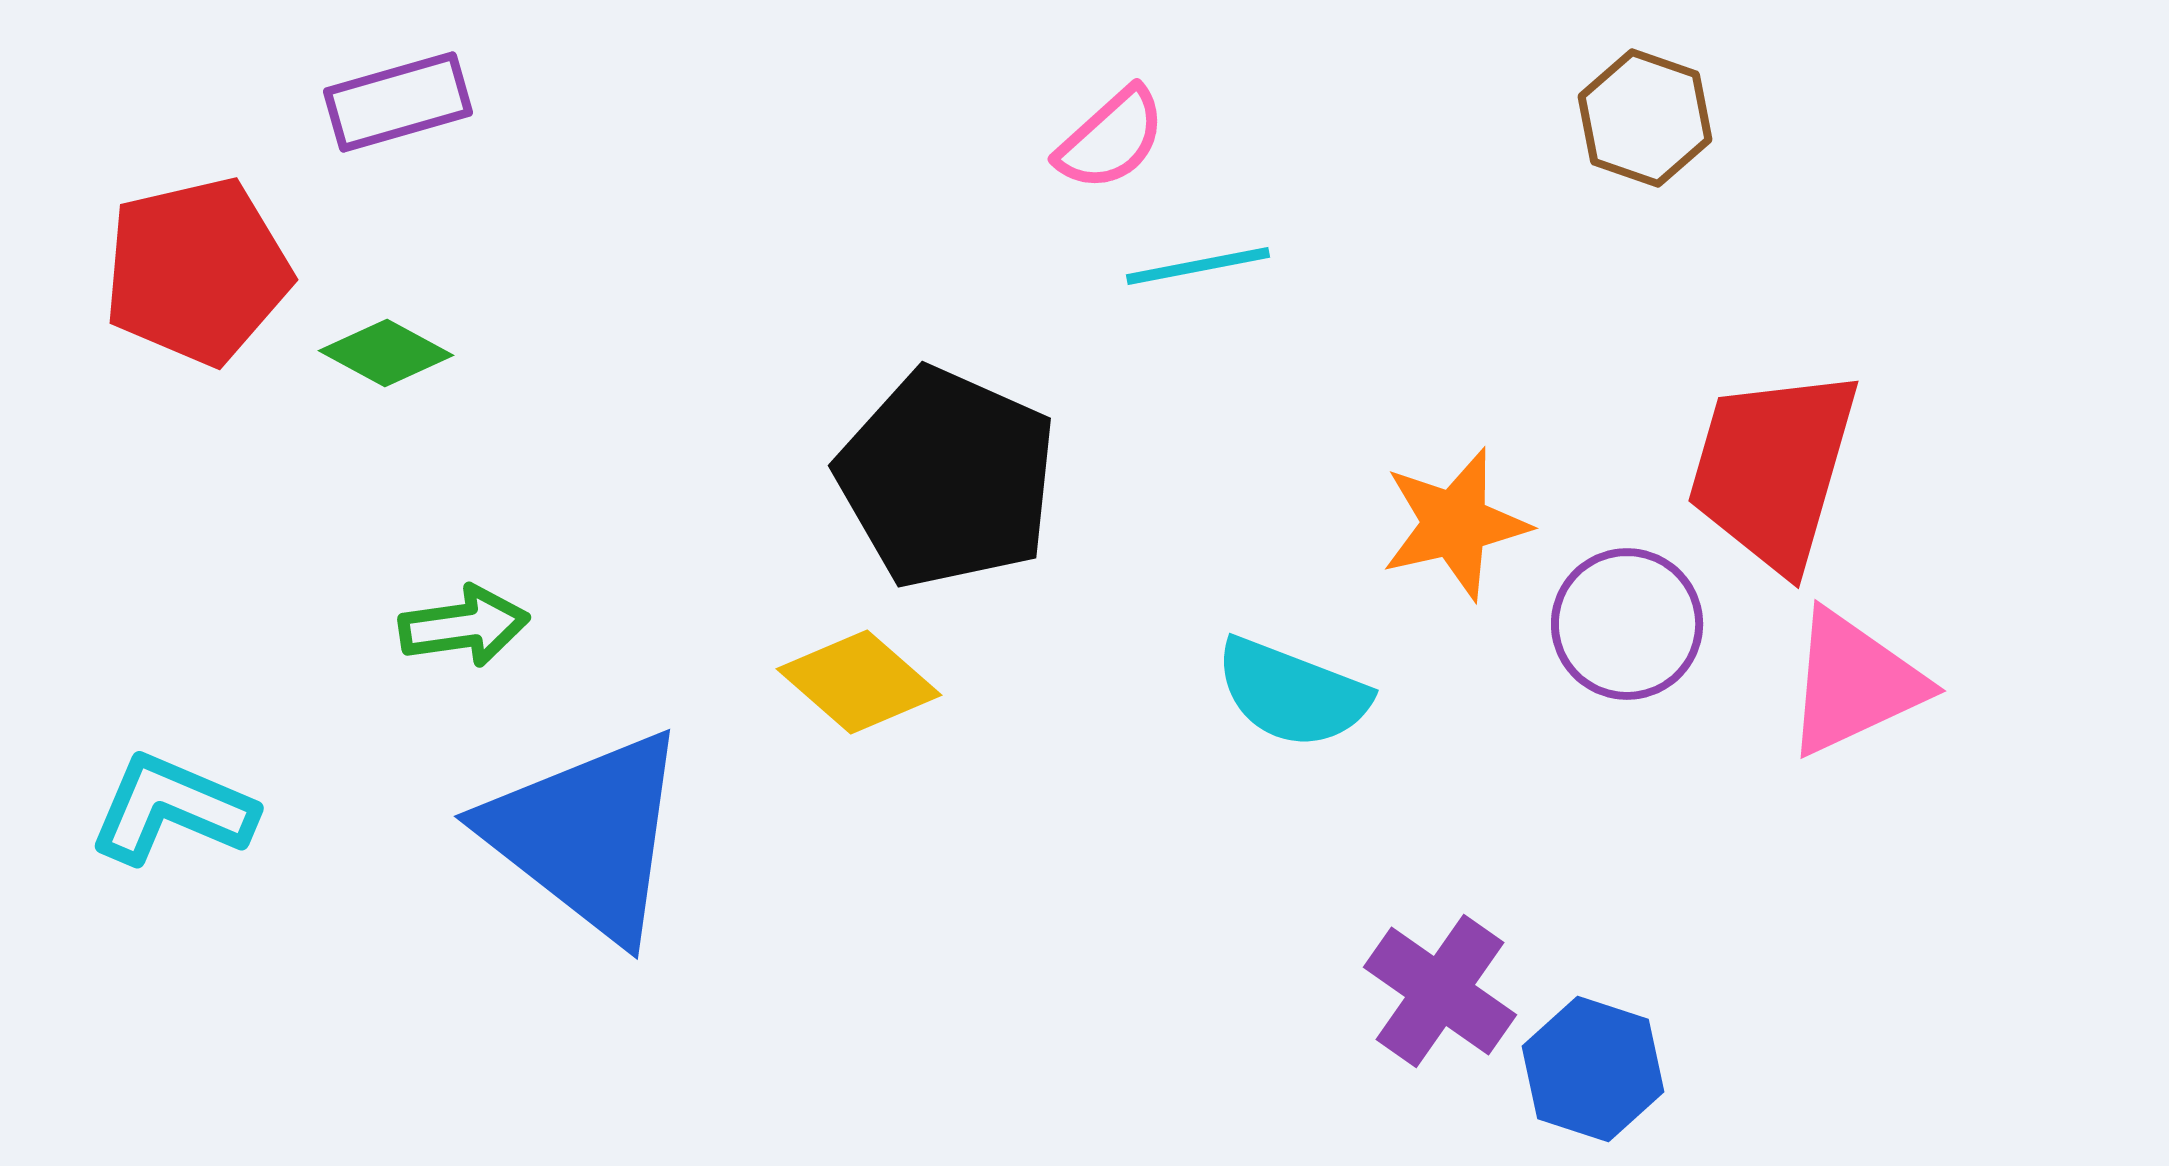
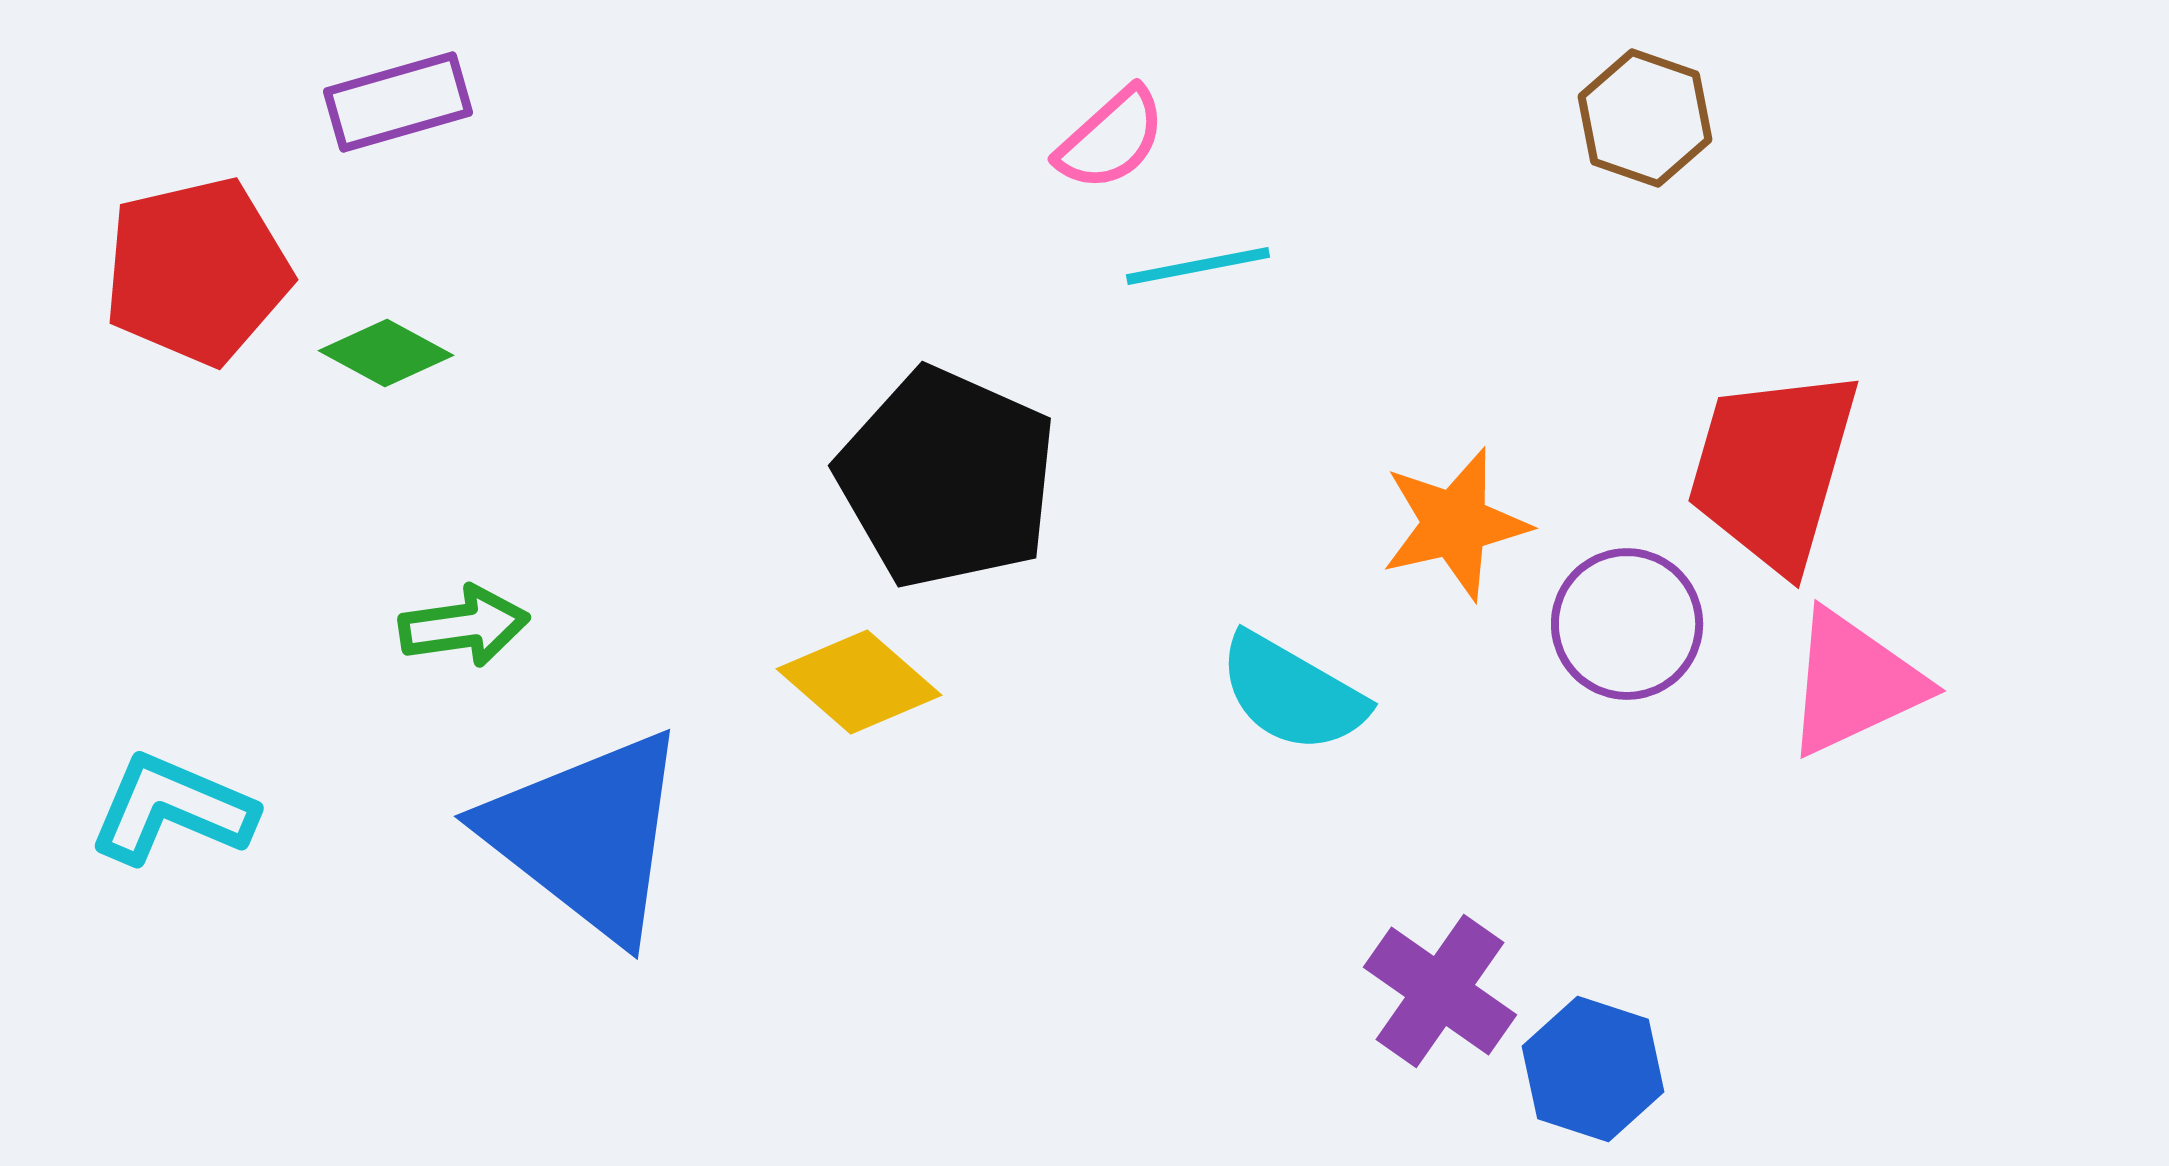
cyan semicircle: rotated 9 degrees clockwise
